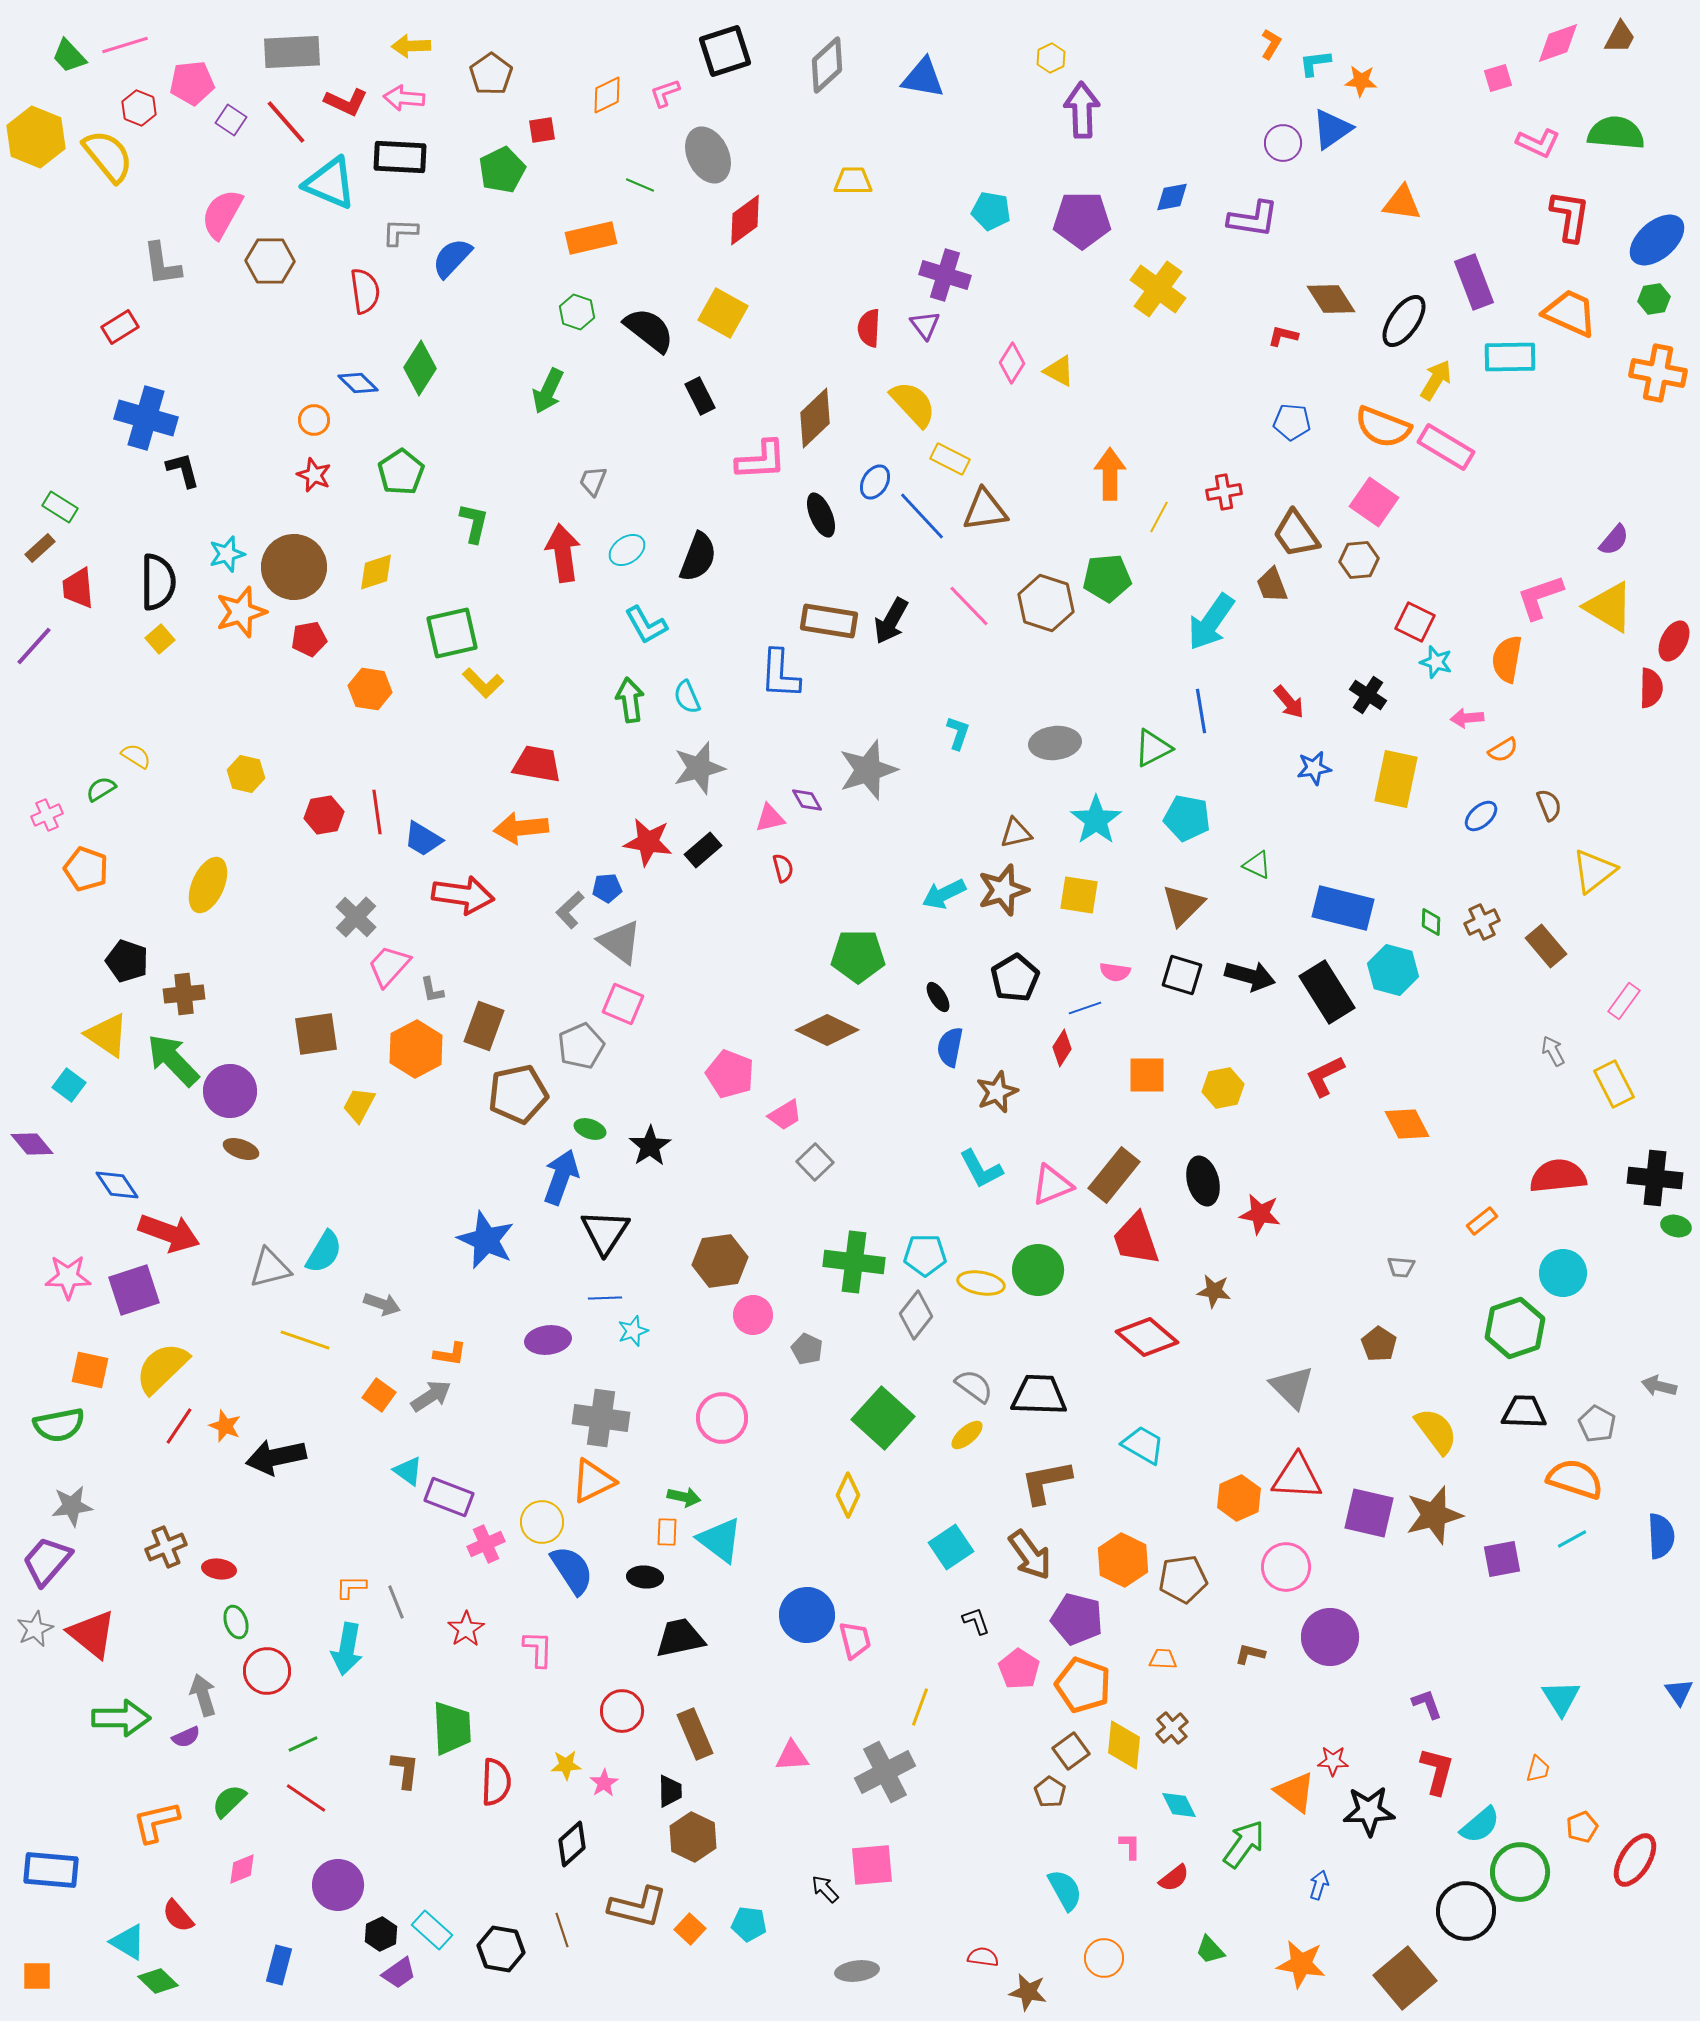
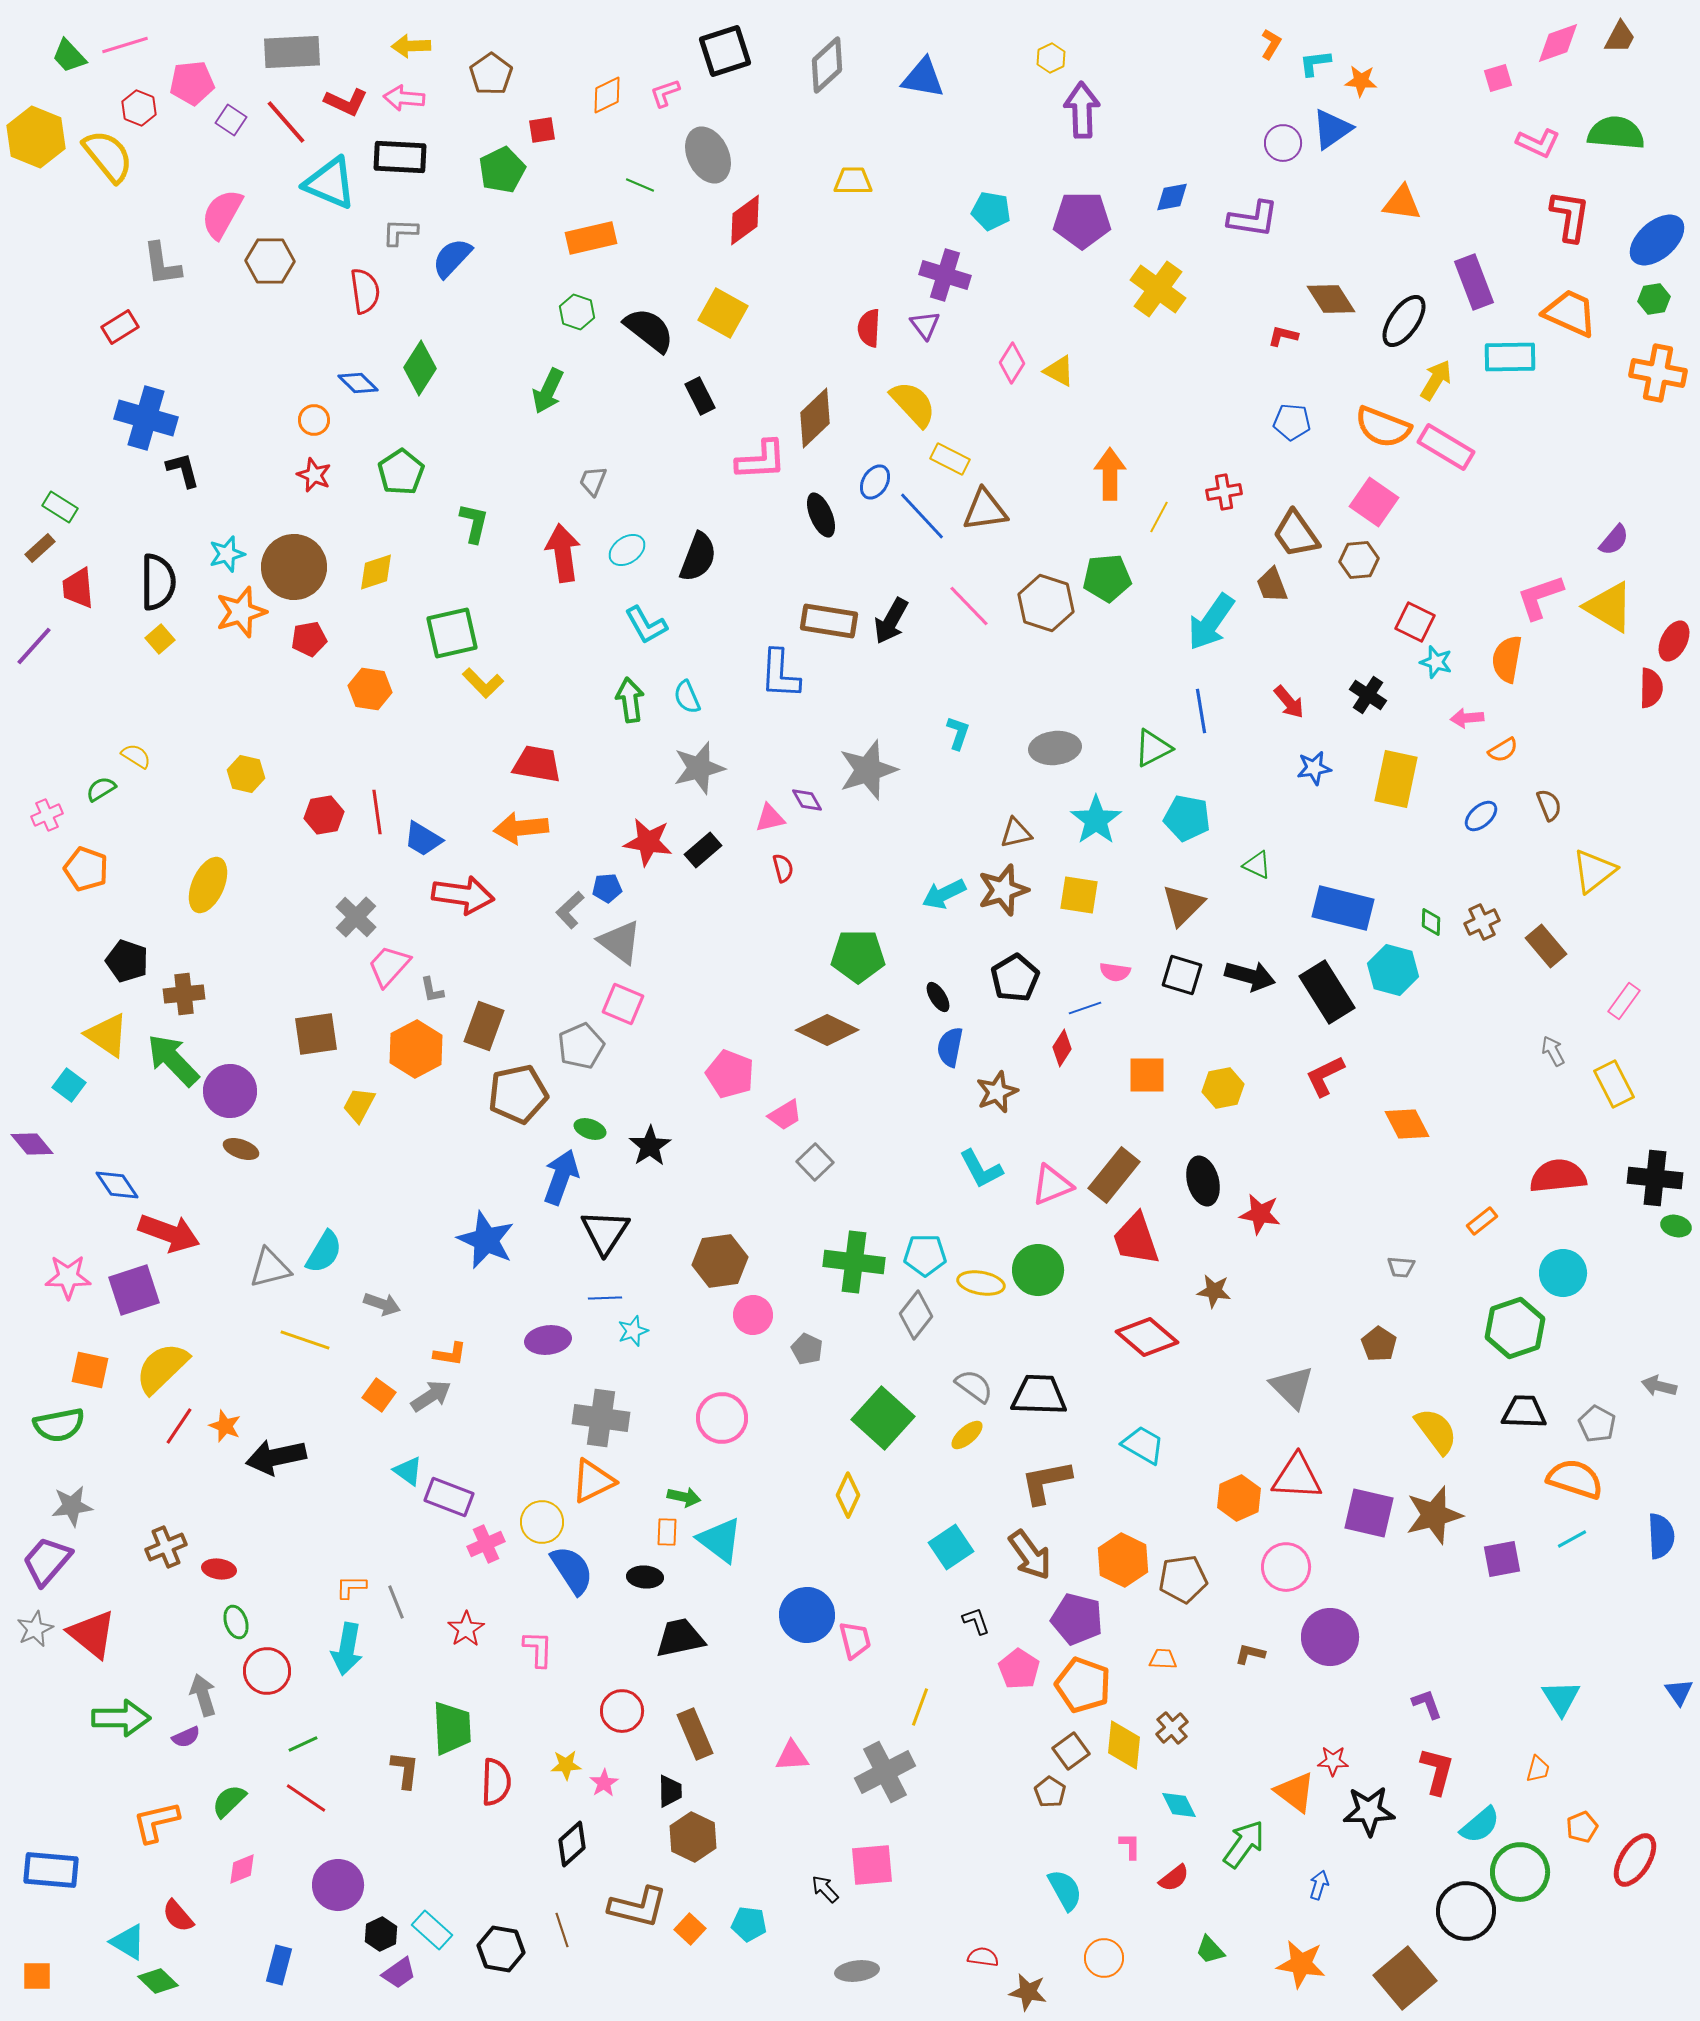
gray ellipse at (1055, 743): moved 5 px down
